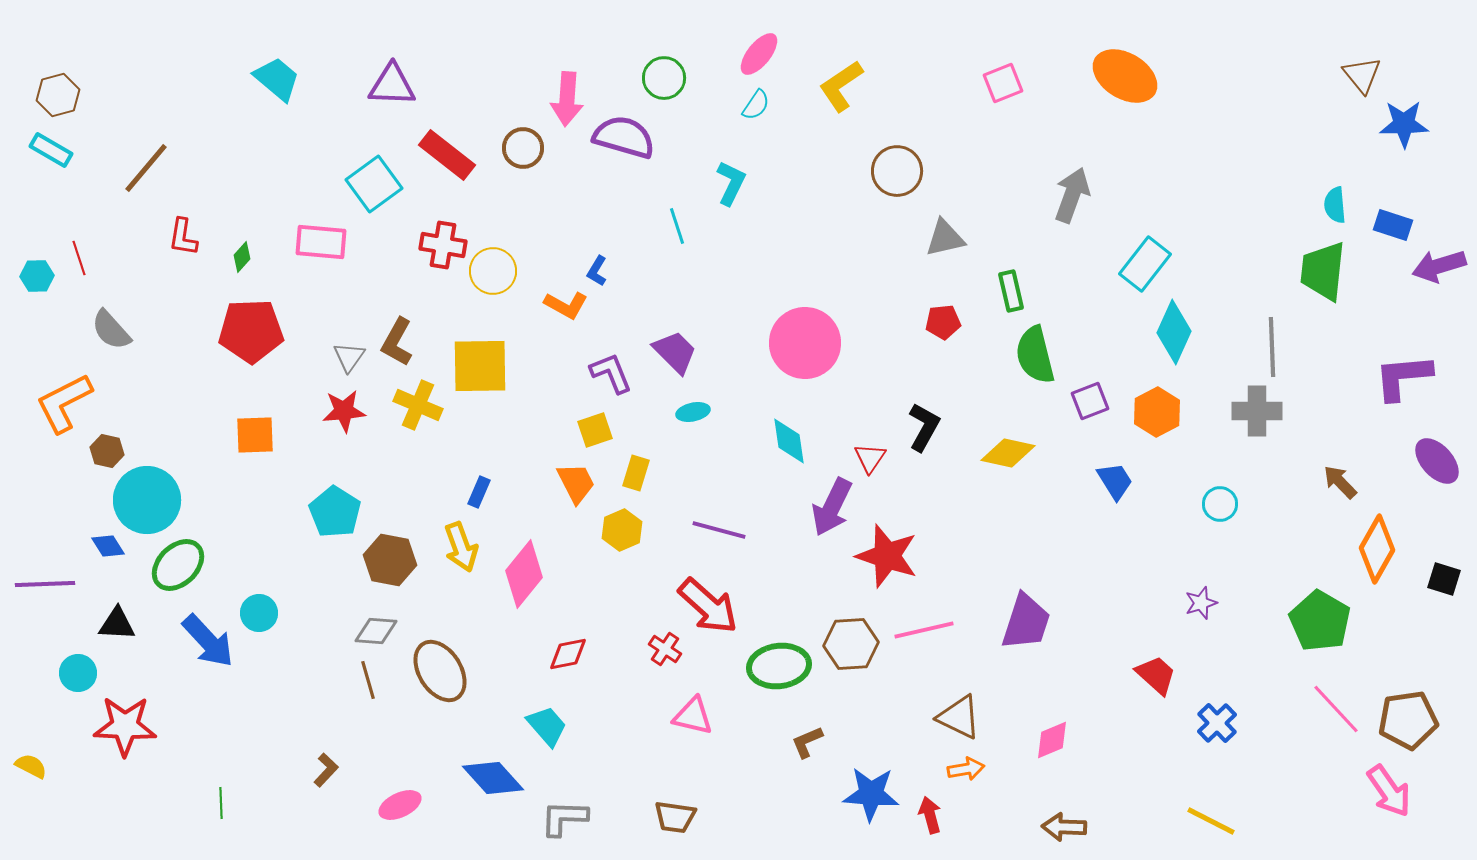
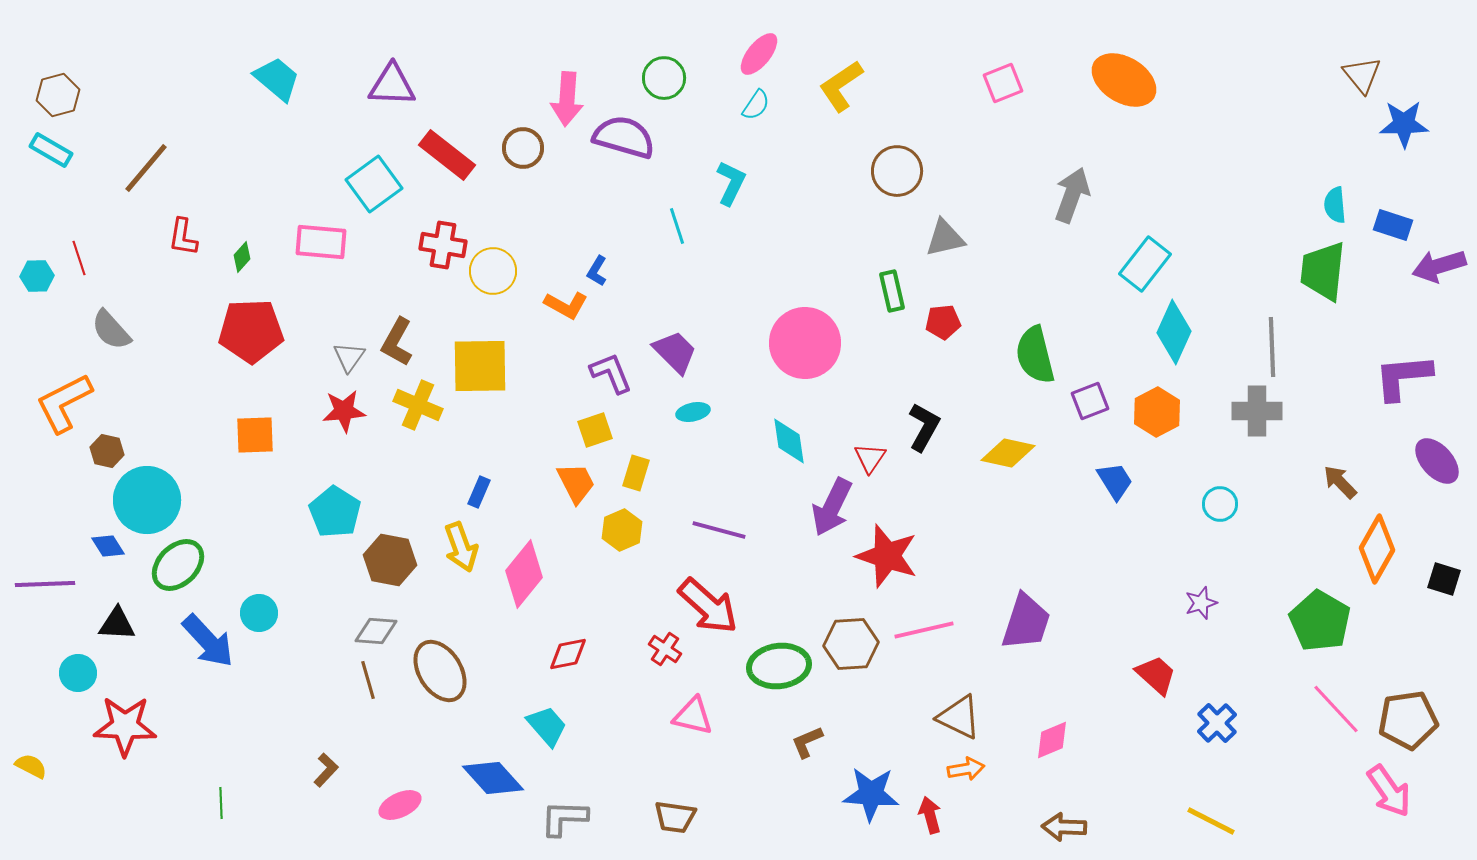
orange ellipse at (1125, 76): moved 1 px left, 4 px down
green rectangle at (1011, 291): moved 119 px left
